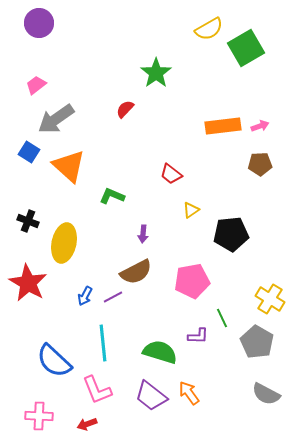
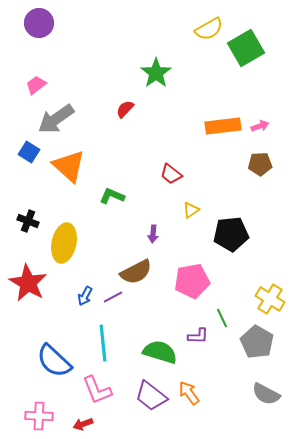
purple arrow: moved 10 px right
red arrow: moved 4 px left
